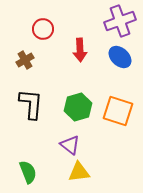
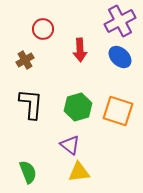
purple cross: rotated 8 degrees counterclockwise
